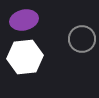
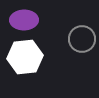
purple ellipse: rotated 12 degrees clockwise
